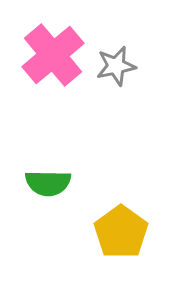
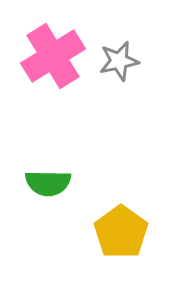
pink cross: moved 1 px down; rotated 8 degrees clockwise
gray star: moved 3 px right, 5 px up
